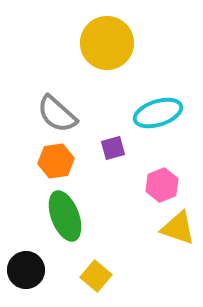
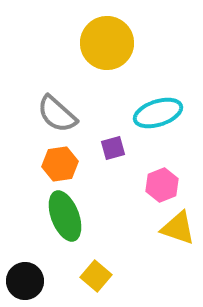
orange hexagon: moved 4 px right, 3 px down
black circle: moved 1 px left, 11 px down
